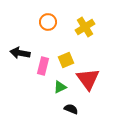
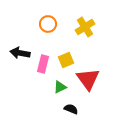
orange circle: moved 2 px down
pink rectangle: moved 2 px up
